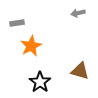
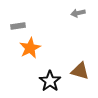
gray rectangle: moved 1 px right, 3 px down
orange star: moved 1 px left, 2 px down
black star: moved 10 px right, 1 px up
